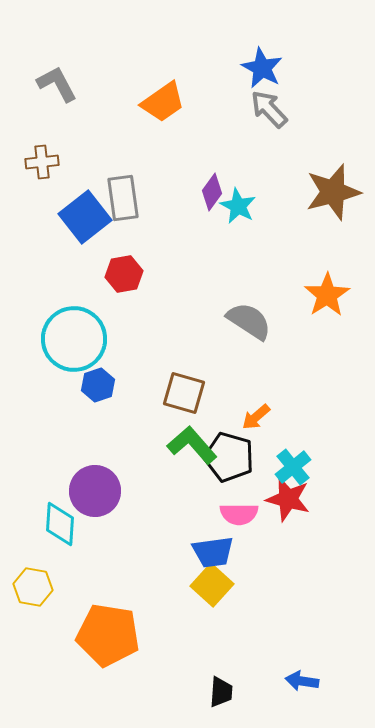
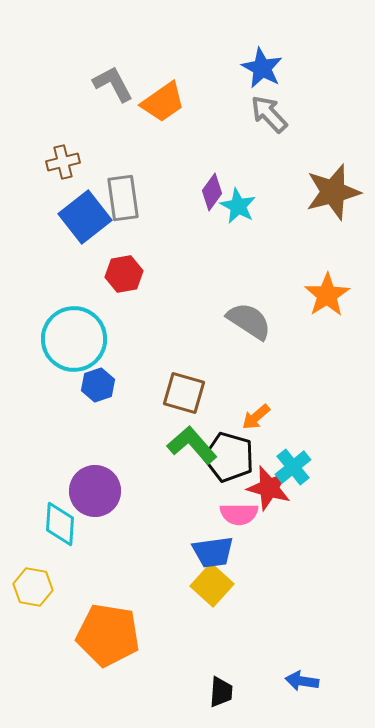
gray L-shape: moved 56 px right
gray arrow: moved 5 px down
brown cross: moved 21 px right; rotated 8 degrees counterclockwise
red star: moved 19 px left, 11 px up
